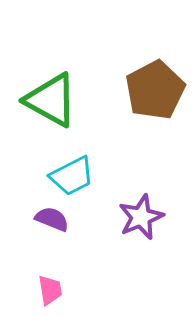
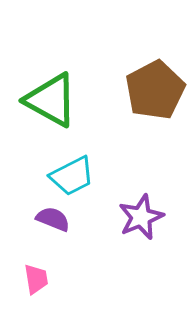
purple semicircle: moved 1 px right
pink trapezoid: moved 14 px left, 11 px up
